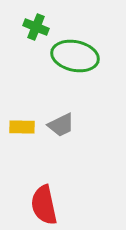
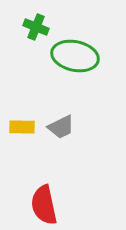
gray trapezoid: moved 2 px down
